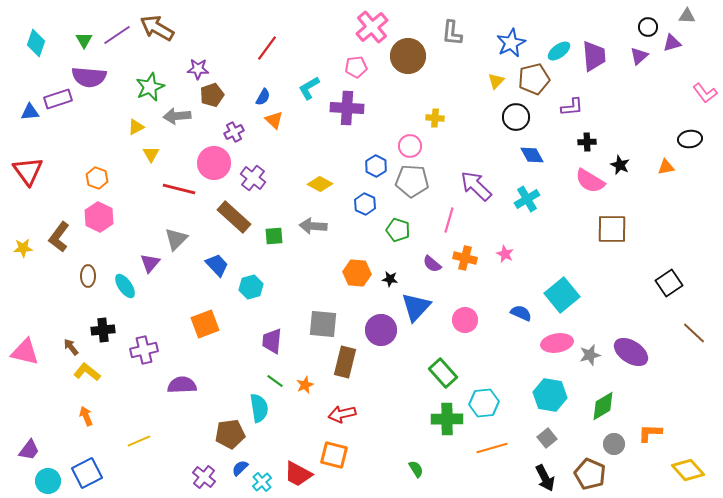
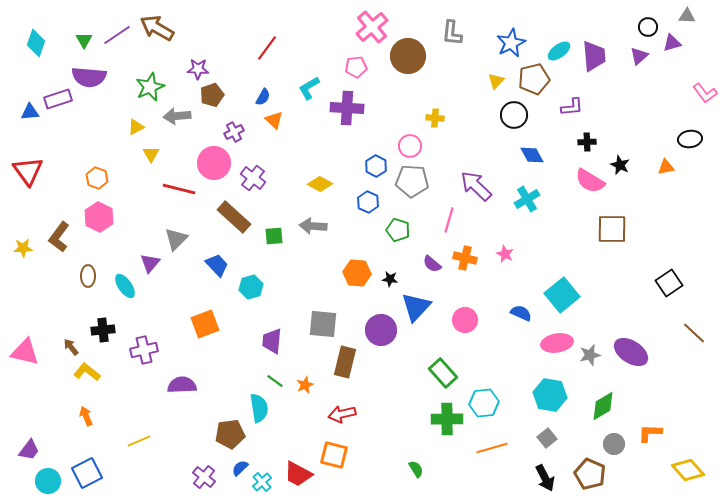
black circle at (516, 117): moved 2 px left, 2 px up
blue hexagon at (365, 204): moved 3 px right, 2 px up
